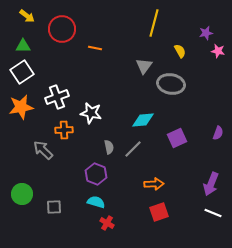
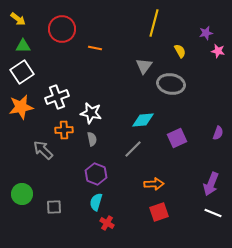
yellow arrow: moved 9 px left, 3 px down
gray semicircle: moved 17 px left, 8 px up
cyan semicircle: rotated 90 degrees counterclockwise
